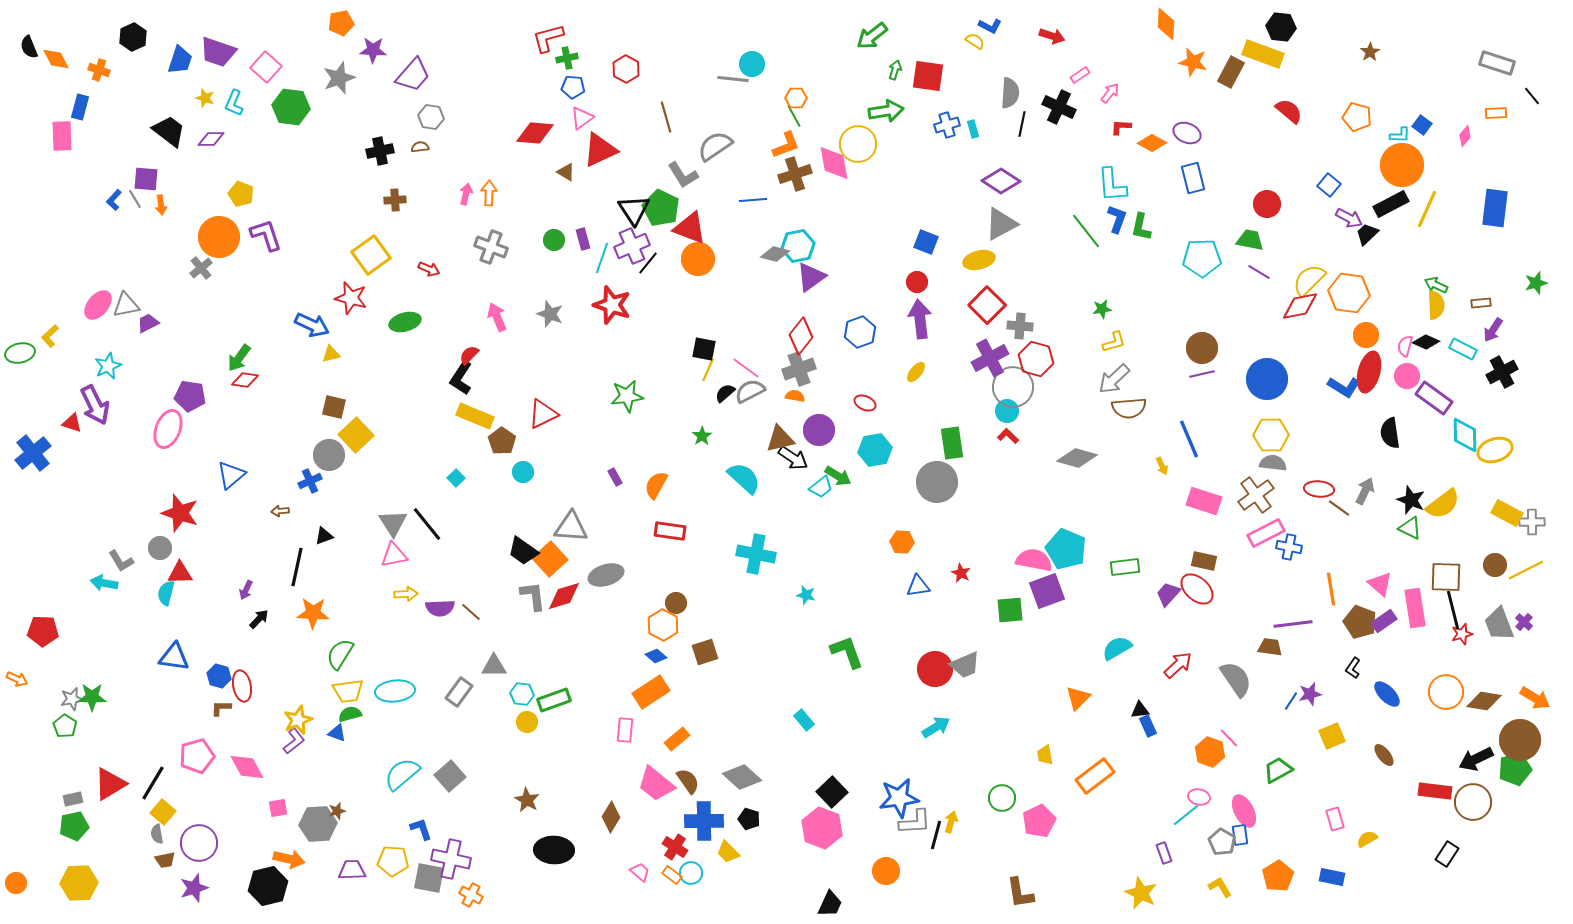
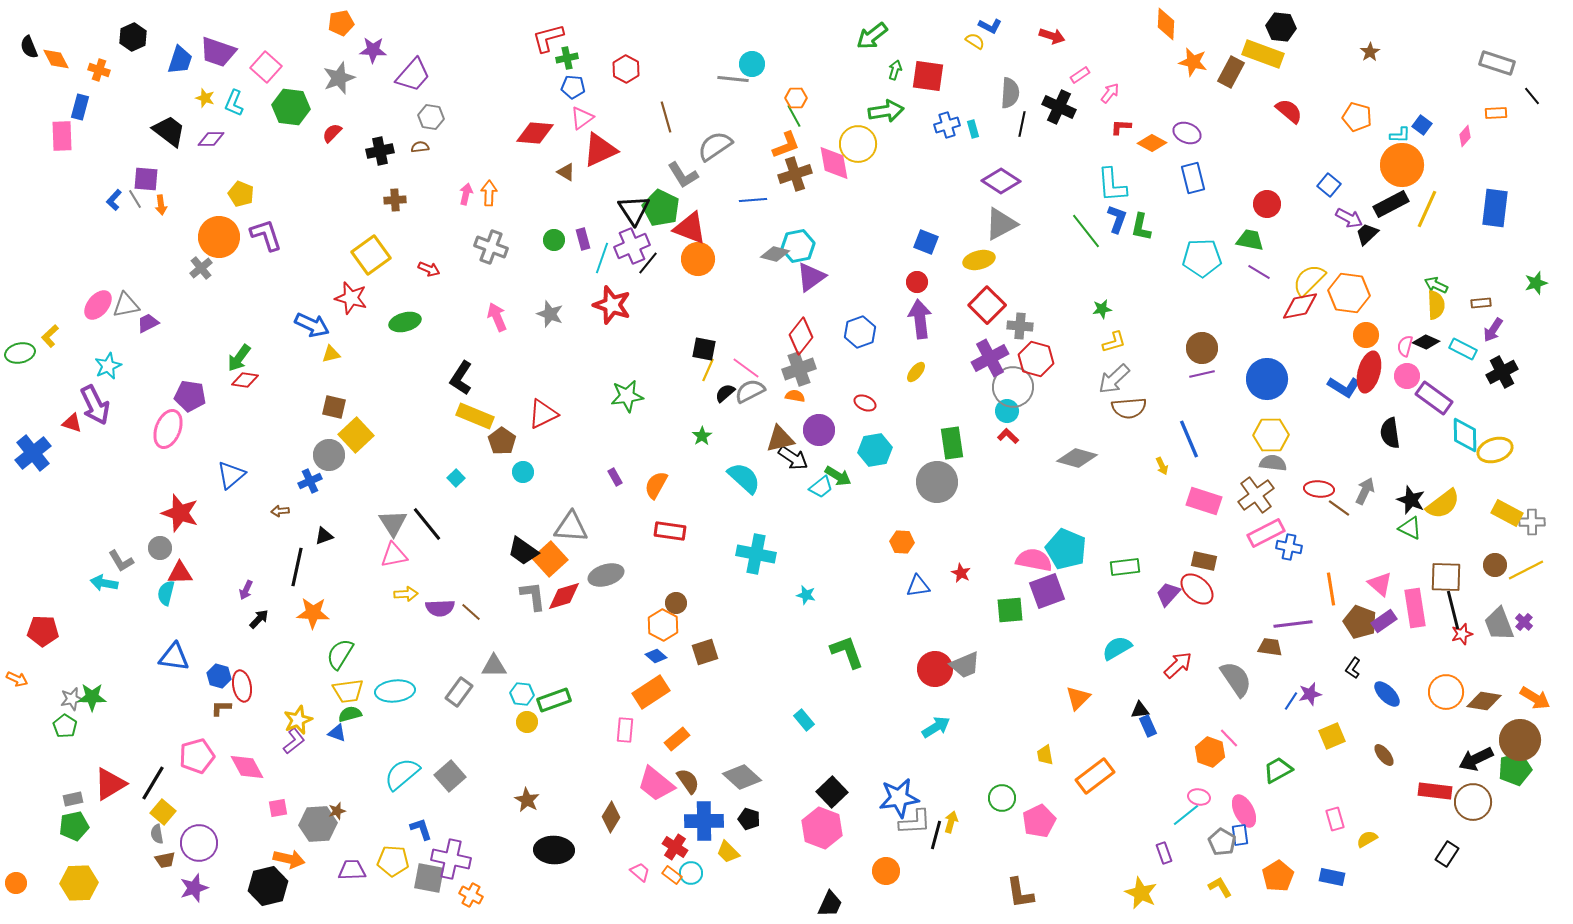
red semicircle at (469, 355): moved 137 px left, 222 px up
